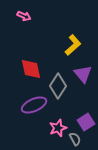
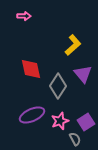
pink arrow: rotated 24 degrees counterclockwise
purple ellipse: moved 2 px left, 10 px down
pink star: moved 2 px right, 7 px up
